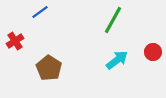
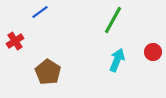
cyan arrow: rotated 30 degrees counterclockwise
brown pentagon: moved 1 px left, 4 px down
